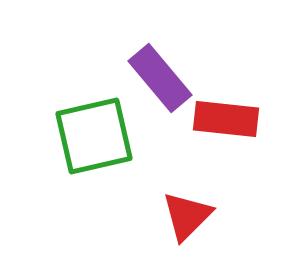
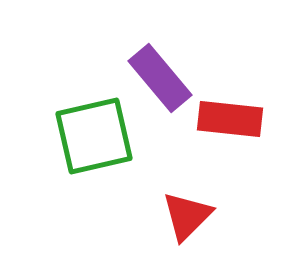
red rectangle: moved 4 px right
